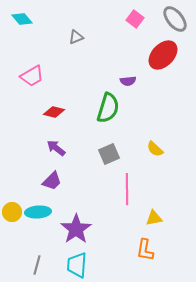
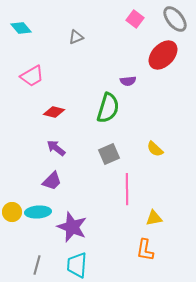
cyan diamond: moved 1 px left, 9 px down
purple star: moved 4 px left, 2 px up; rotated 16 degrees counterclockwise
